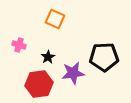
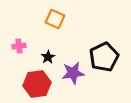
pink cross: moved 1 px down; rotated 24 degrees counterclockwise
black pentagon: rotated 24 degrees counterclockwise
red hexagon: moved 2 px left
